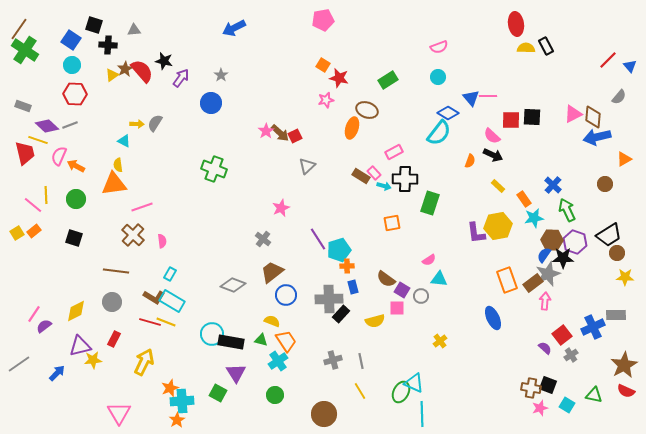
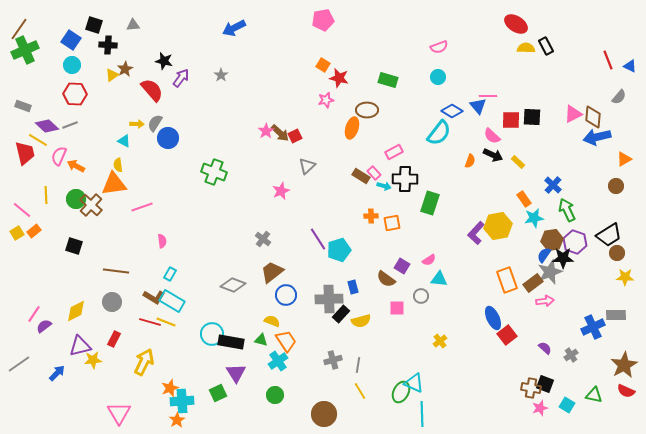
red ellipse at (516, 24): rotated 50 degrees counterclockwise
gray triangle at (134, 30): moved 1 px left, 5 px up
green cross at (25, 50): rotated 32 degrees clockwise
red line at (608, 60): rotated 66 degrees counterclockwise
blue triangle at (630, 66): rotated 24 degrees counterclockwise
red semicircle at (142, 71): moved 10 px right, 19 px down
green rectangle at (388, 80): rotated 48 degrees clockwise
blue triangle at (471, 98): moved 7 px right, 8 px down
blue circle at (211, 103): moved 43 px left, 35 px down
brown ellipse at (367, 110): rotated 20 degrees counterclockwise
blue diamond at (448, 113): moved 4 px right, 2 px up
yellow line at (38, 140): rotated 12 degrees clockwise
green cross at (214, 169): moved 3 px down
brown circle at (605, 184): moved 11 px right, 2 px down
yellow rectangle at (498, 186): moved 20 px right, 24 px up
pink line at (33, 205): moved 11 px left, 5 px down
pink star at (281, 208): moved 17 px up
purple L-shape at (476, 233): rotated 50 degrees clockwise
brown cross at (133, 235): moved 42 px left, 30 px up
black square at (74, 238): moved 8 px down
brown hexagon at (552, 240): rotated 10 degrees counterclockwise
orange cross at (347, 266): moved 24 px right, 50 px up
gray star at (548, 274): moved 2 px right, 2 px up
purple square at (402, 290): moved 24 px up
pink arrow at (545, 301): rotated 78 degrees clockwise
yellow semicircle at (375, 321): moved 14 px left
red square at (562, 335): moved 55 px left
gray line at (361, 361): moved 3 px left, 4 px down; rotated 21 degrees clockwise
black square at (548, 385): moved 3 px left, 1 px up
green square at (218, 393): rotated 36 degrees clockwise
